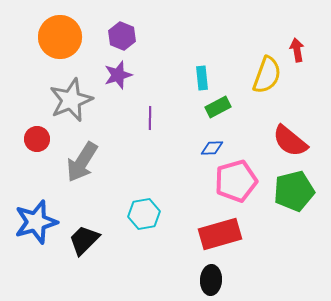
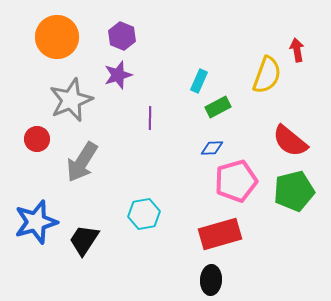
orange circle: moved 3 px left
cyan rectangle: moved 3 px left, 3 px down; rotated 30 degrees clockwise
black trapezoid: rotated 12 degrees counterclockwise
